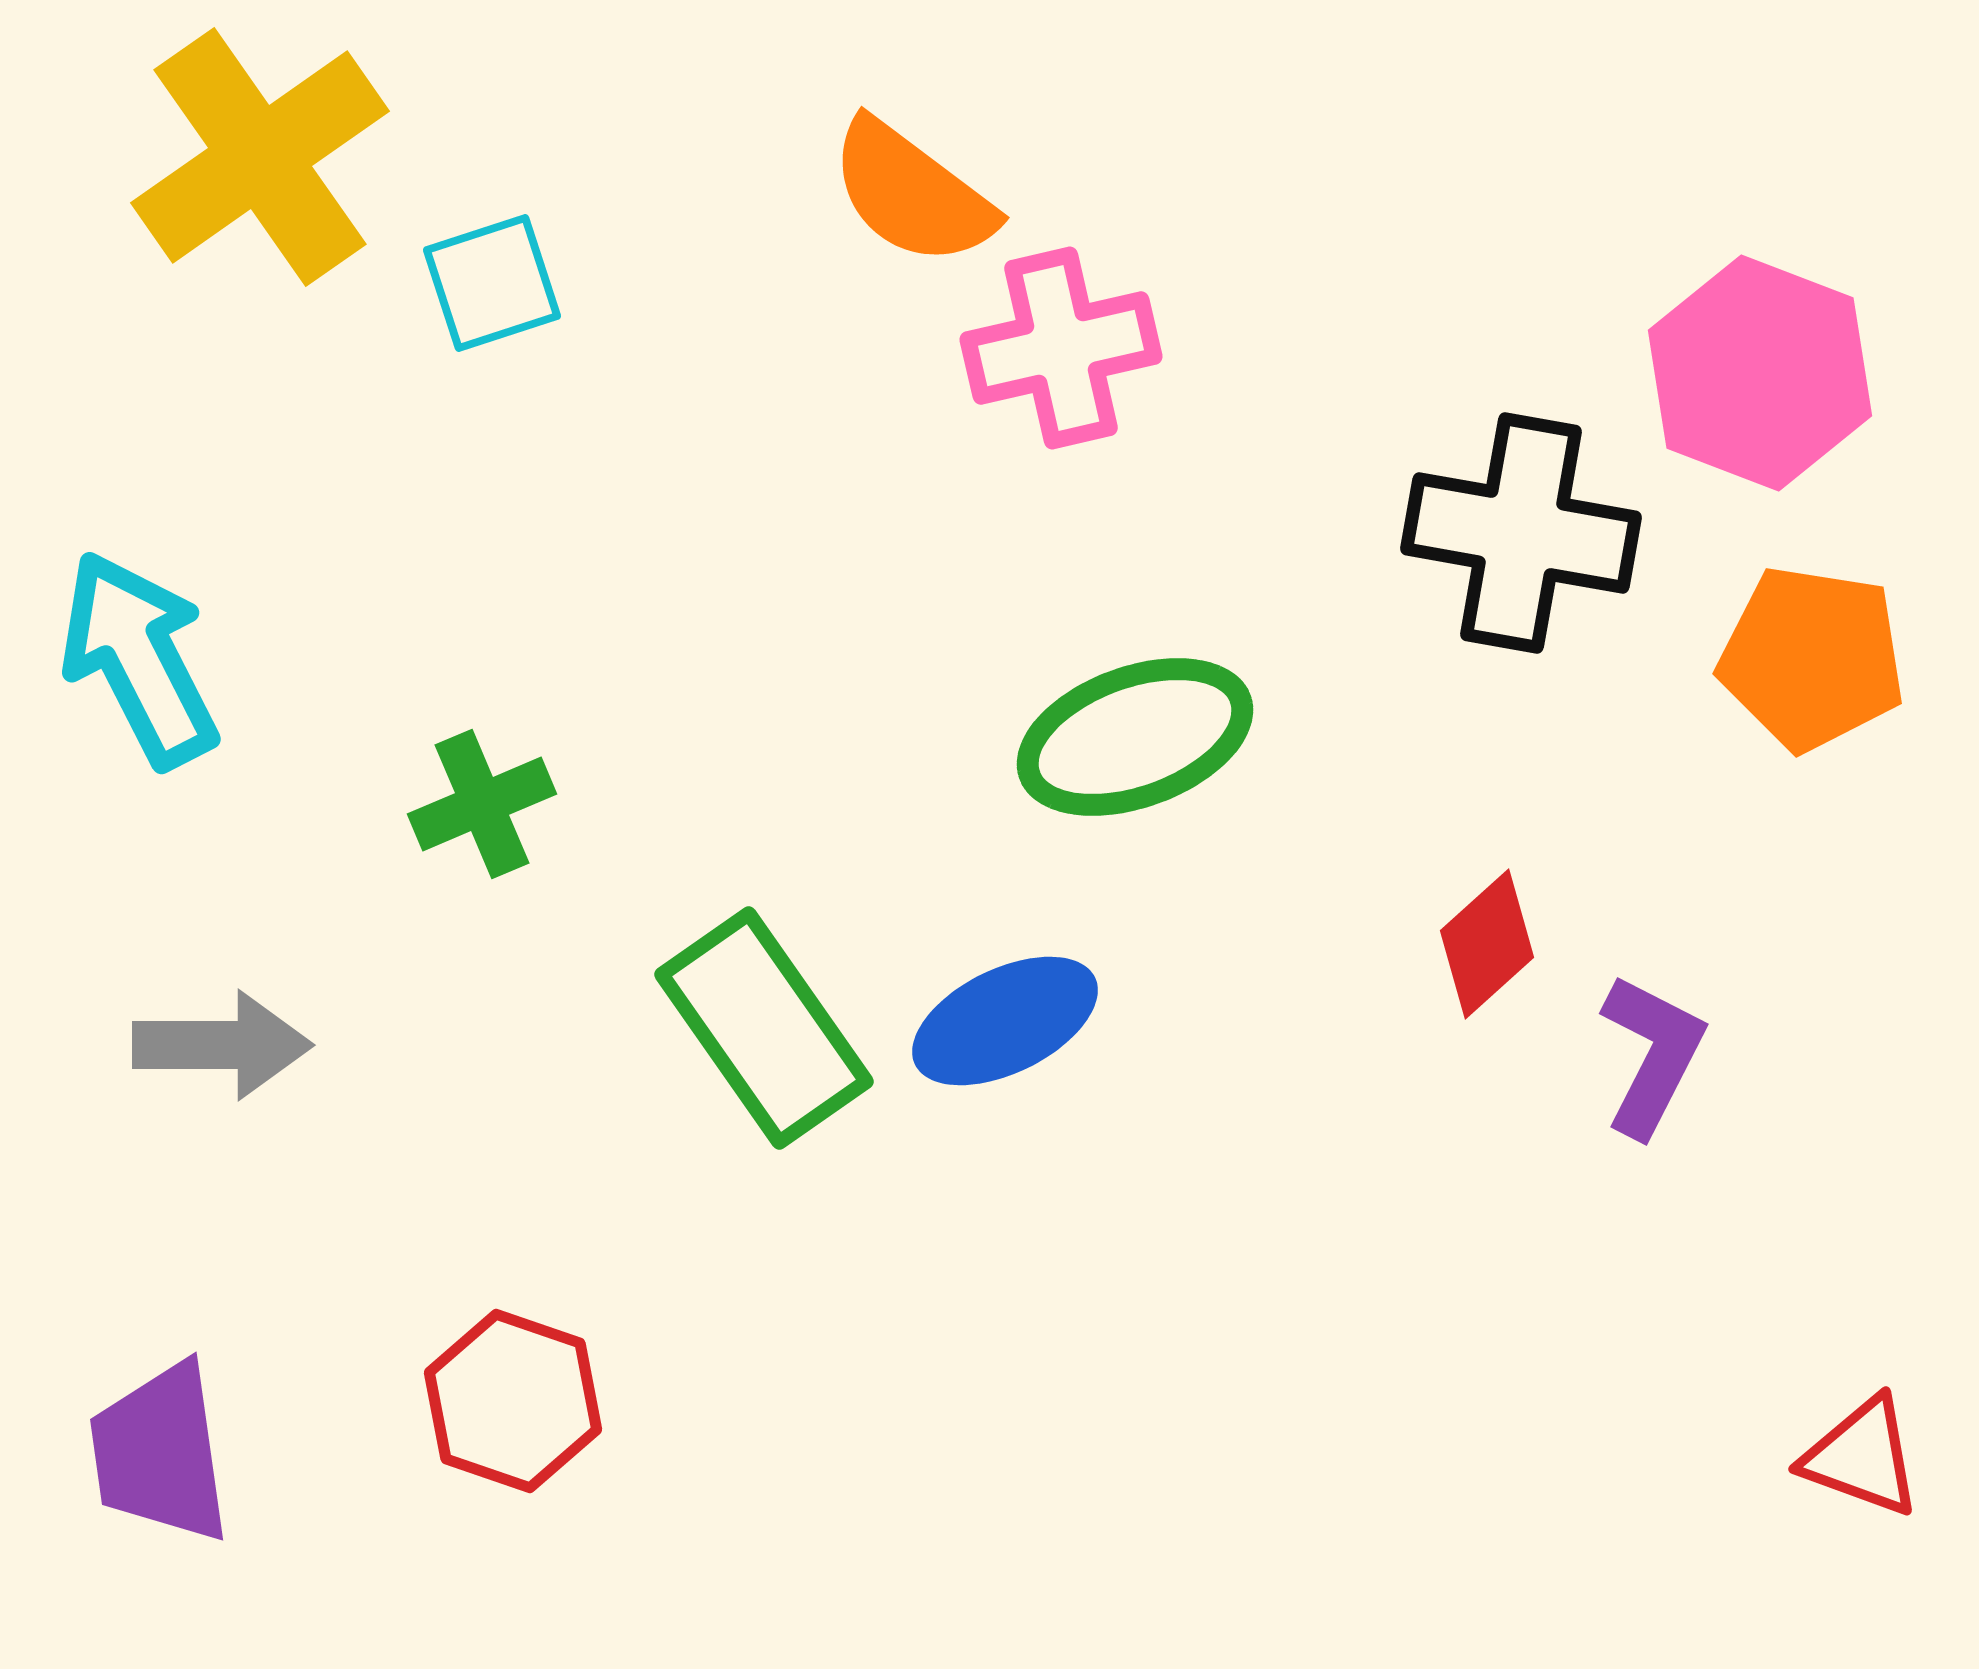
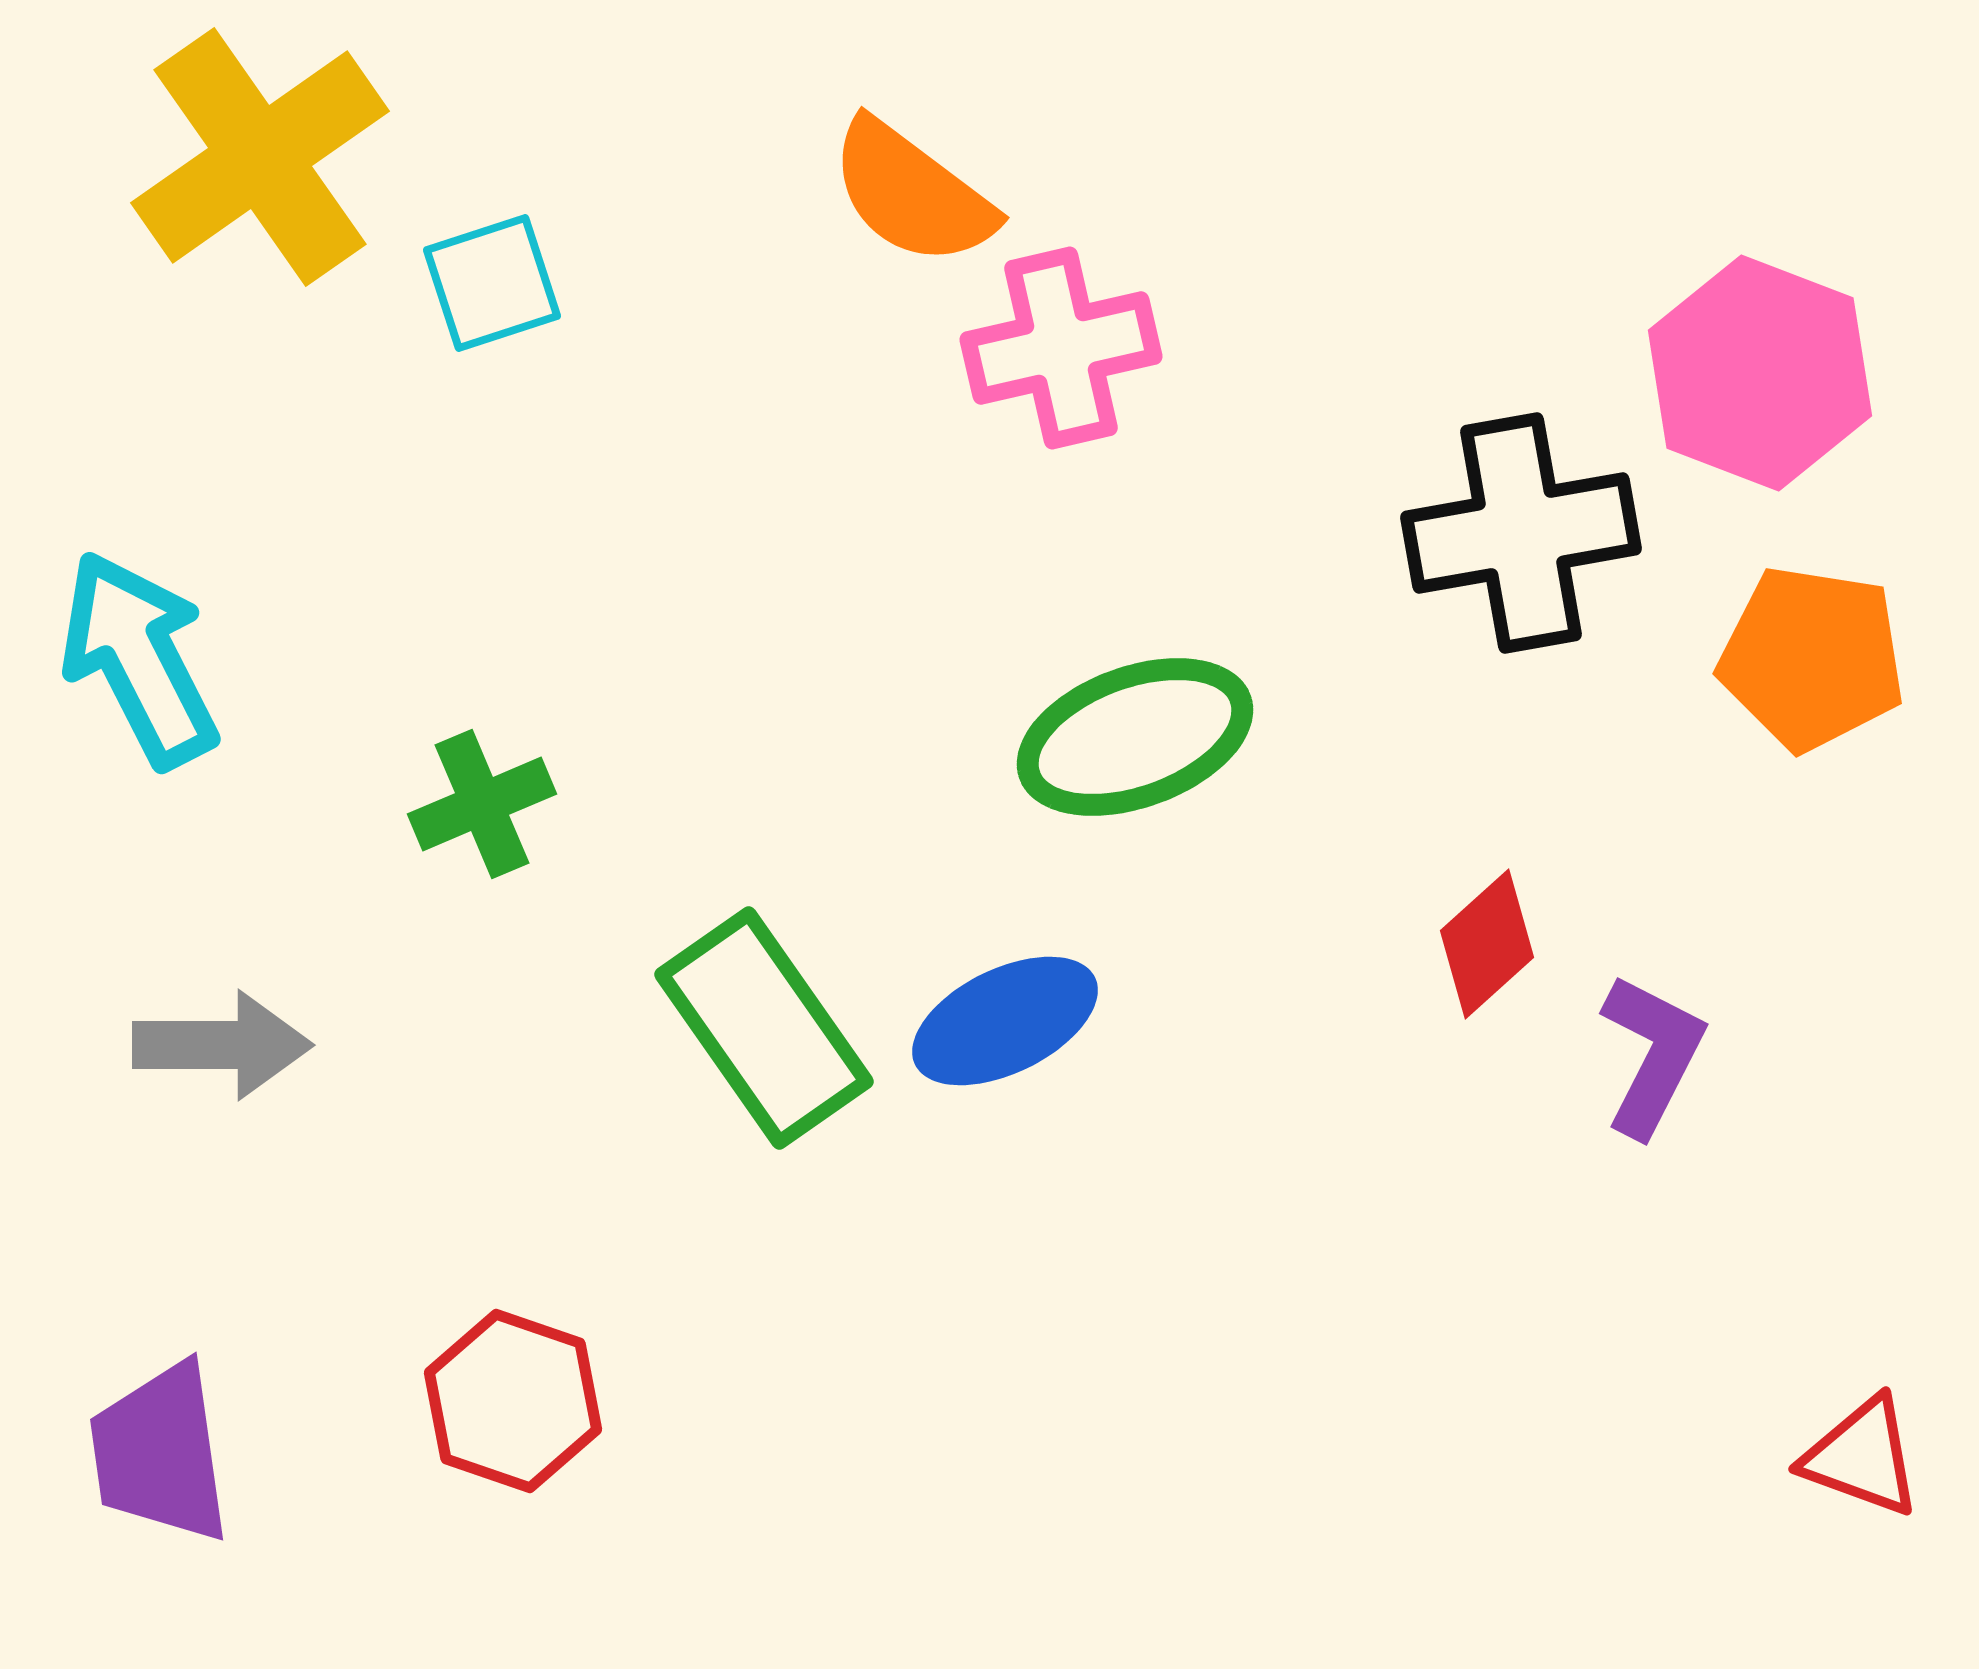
black cross: rotated 20 degrees counterclockwise
